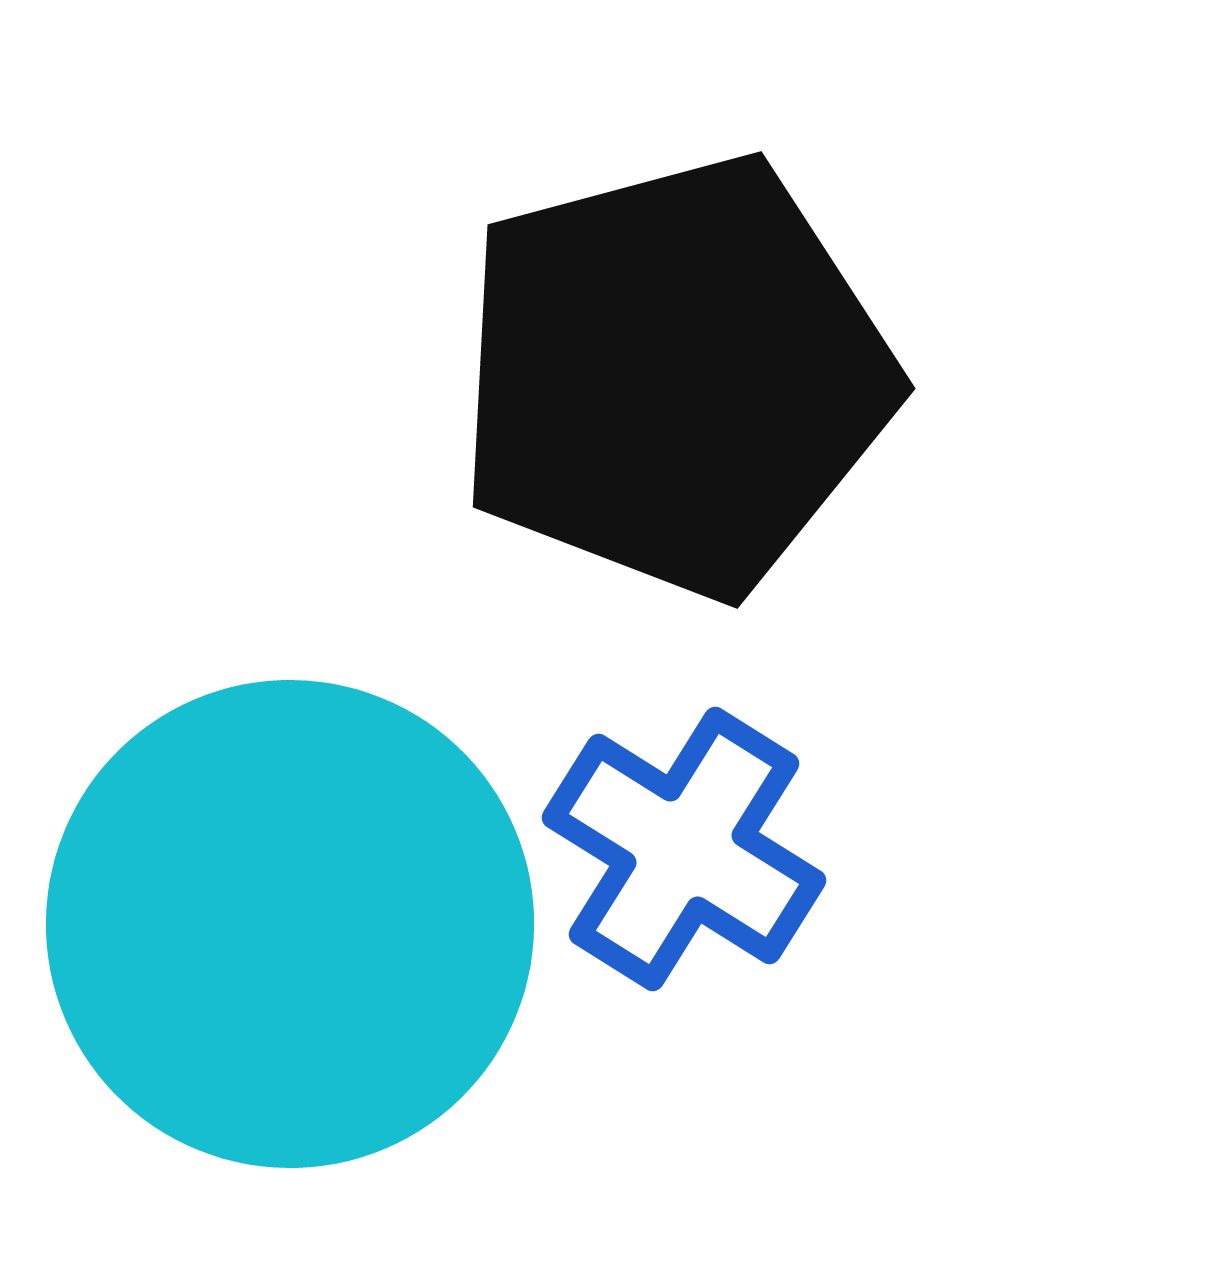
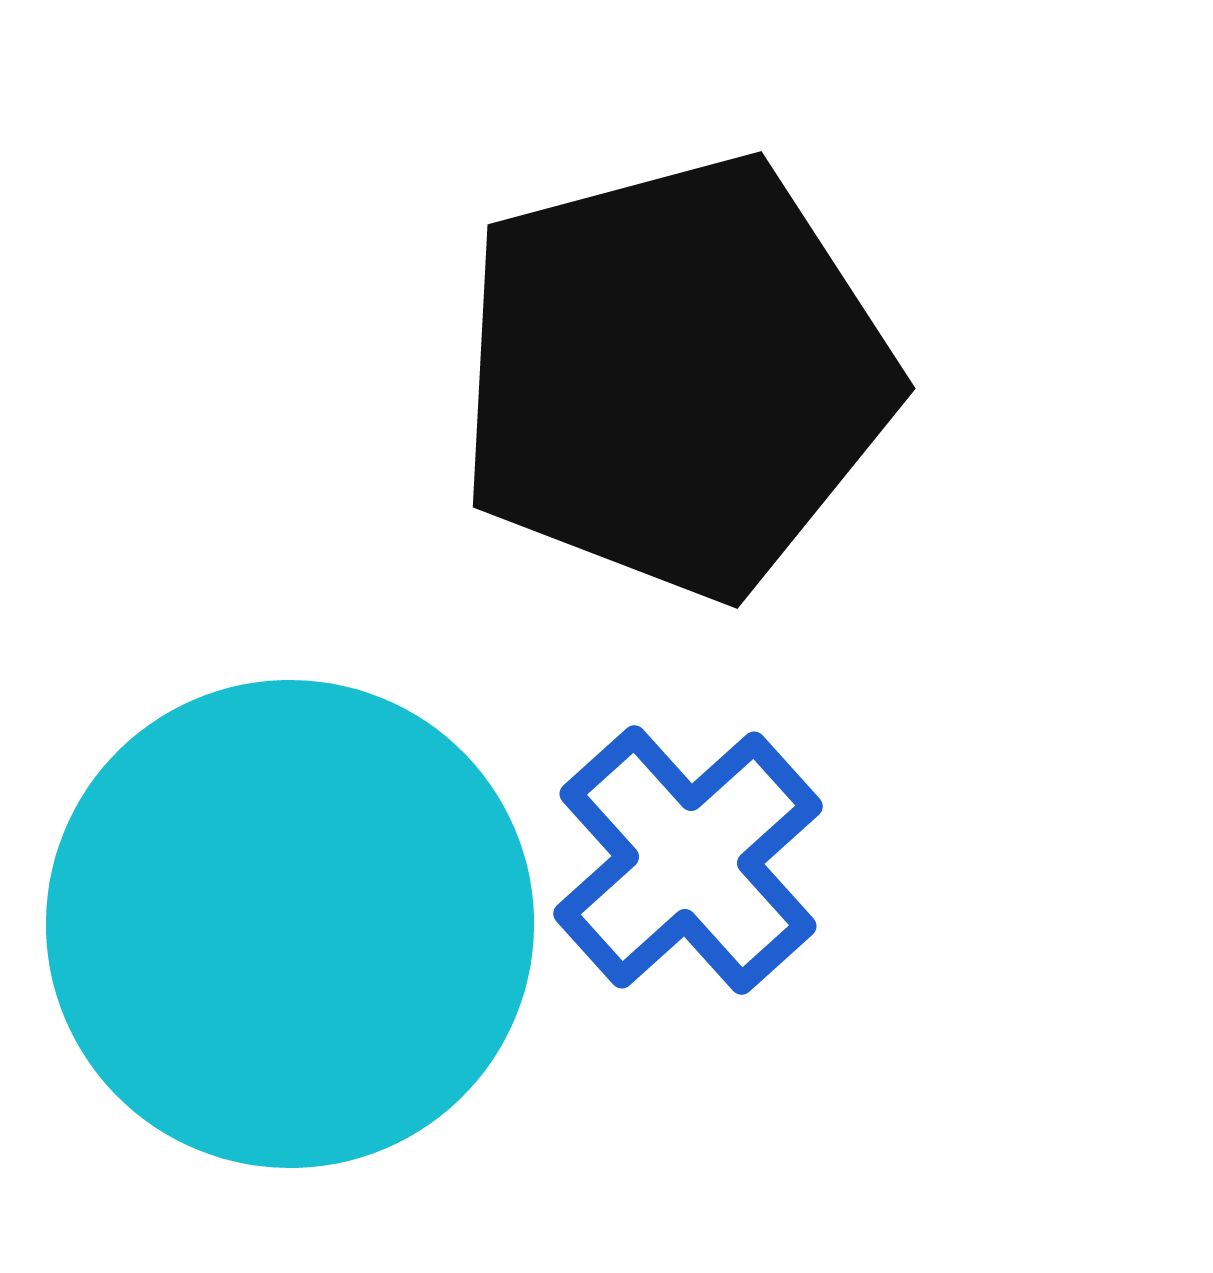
blue cross: moved 4 px right, 11 px down; rotated 16 degrees clockwise
